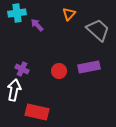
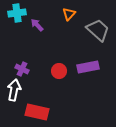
purple rectangle: moved 1 px left
